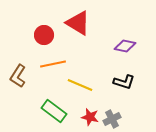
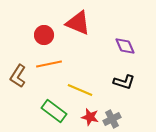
red triangle: rotated 8 degrees counterclockwise
purple diamond: rotated 55 degrees clockwise
orange line: moved 4 px left
yellow line: moved 5 px down
